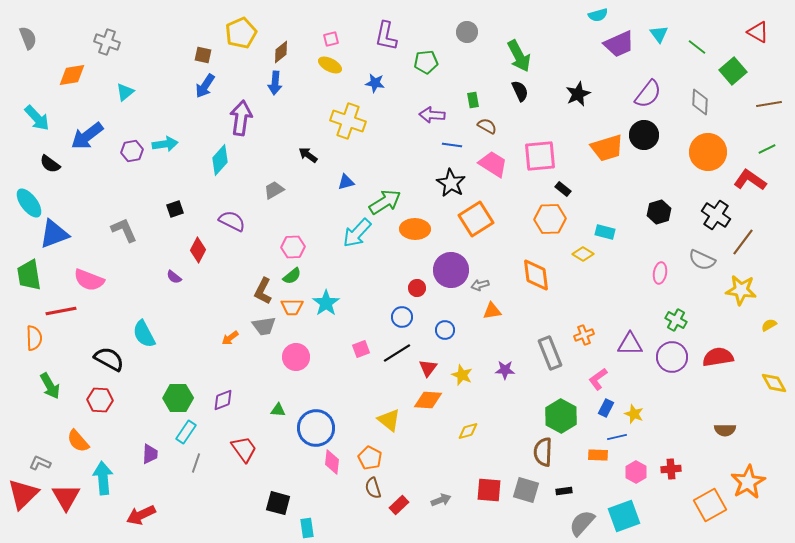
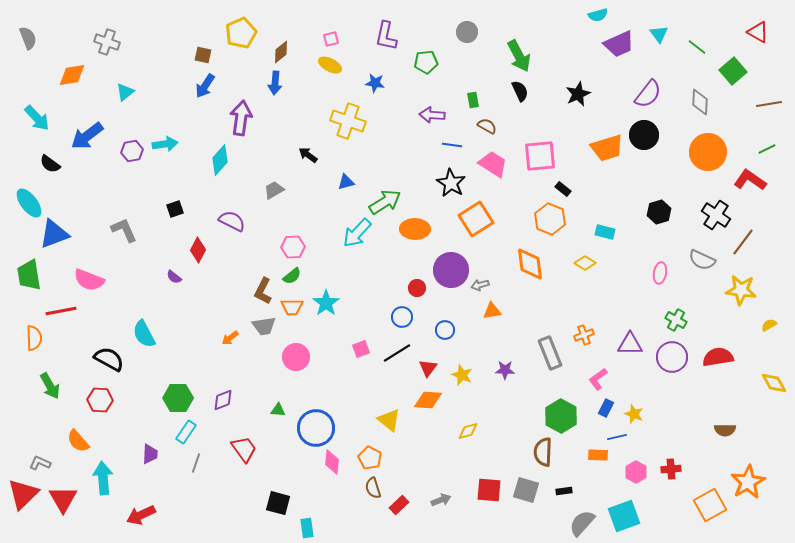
orange hexagon at (550, 219): rotated 24 degrees clockwise
yellow diamond at (583, 254): moved 2 px right, 9 px down
orange diamond at (536, 275): moved 6 px left, 11 px up
red triangle at (66, 497): moved 3 px left, 2 px down
